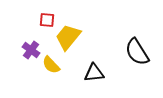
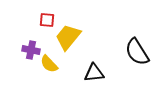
purple cross: rotated 24 degrees counterclockwise
yellow semicircle: moved 2 px left, 1 px up
